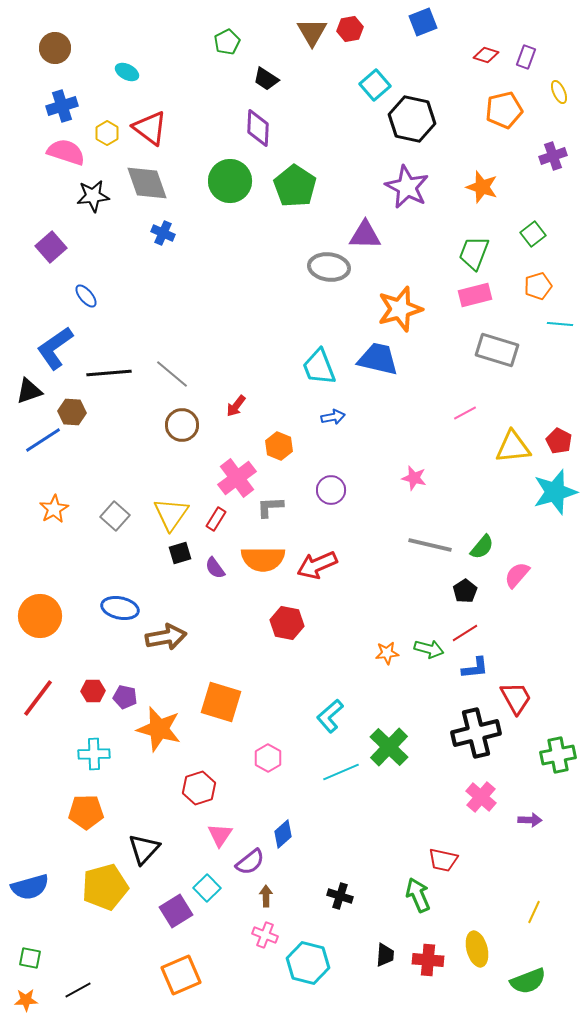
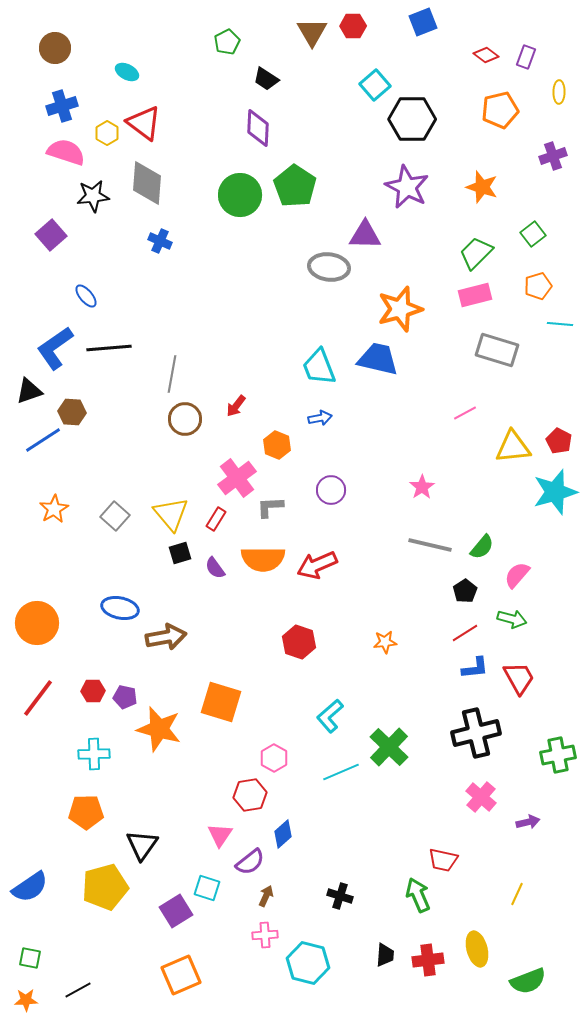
red hexagon at (350, 29): moved 3 px right, 3 px up; rotated 10 degrees clockwise
red diamond at (486, 55): rotated 20 degrees clockwise
yellow ellipse at (559, 92): rotated 25 degrees clockwise
orange pentagon at (504, 110): moved 4 px left
black hexagon at (412, 119): rotated 12 degrees counterclockwise
red triangle at (150, 128): moved 6 px left, 5 px up
green circle at (230, 181): moved 10 px right, 14 px down
gray diamond at (147, 183): rotated 24 degrees clockwise
blue cross at (163, 233): moved 3 px left, 8 px down
purple square at (51, 247): moved 12 px up
green trapezoid at (474, 253): moved 2 px right; rotated 24 degrees clockwise
black line at (109, 373): moved 25 px up
gray line at (172, 374): rotated 60 degrees clockwise
blue arrow at (333, 417): moved 13 px left, 1 px down
brown circle at (182, 425): moved 3 px right, 6 px up
orange hexagon at (279, 446): moved 2 px left, 1 px up
pink star at (414, 478): moved 8 px right, 9 px down; rotated 25 degrees clockwise
yellow triangle at (171, 514): rotated 15 degrees counterclockwise
orange circle at (40, 616): moved 3 px left, 7 px down
red hexagon at (287, 623): moved 12 px right, 19 px down; rotated 8 degrees clockwise
green arrow at (429, 649): moved 83 px right, 30 px up
orange star at (387, 653): moved 2 px left, 11 px up
red trapezoid at (516, 698): moved 3 px right, 20 px up
pink hexagon at (268, 758): moved 6 px right
red hexagon at (199, 788): moved 51 px right, 7 px down; rotated 8 degrees clockwise
purple arrow at (530, 820): moved 2 px left, 2 px down; rotated 15 degrees counterclockwise
black triangle at (144, 849): moved 2 px left, 4 px up; rotated 8 degrees counterclockwise
blue semicircle at (30, 887): rotated 18 degrees counterclockwise
cyan square at (207, 888): rotated 28 degrees counterclockwise
brown arrow at (266, 896): rotated 25 degrees clockwise
yellow line at (534, 912): moved 17 px left, 18 px up
pink cross at (265, 935): rotated 25 degrees counterclockwise
red cross at (428, 960): rotated 12 degrees counterclockwise
